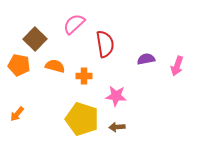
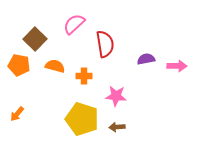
pink arrow: rotated 108 degrees counterclockwise
